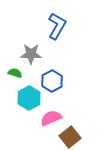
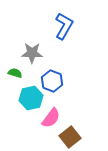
blue L-shape: moved 7 px right
gray star: moved 1 px right, 1 px up
blue hexagon: rotated 10 degrees counterclockwise
cyan hexagon: moved 2 px right; rotated 15 degrees clockwise
pink semicircle: rotated 150 degrees clockwise
